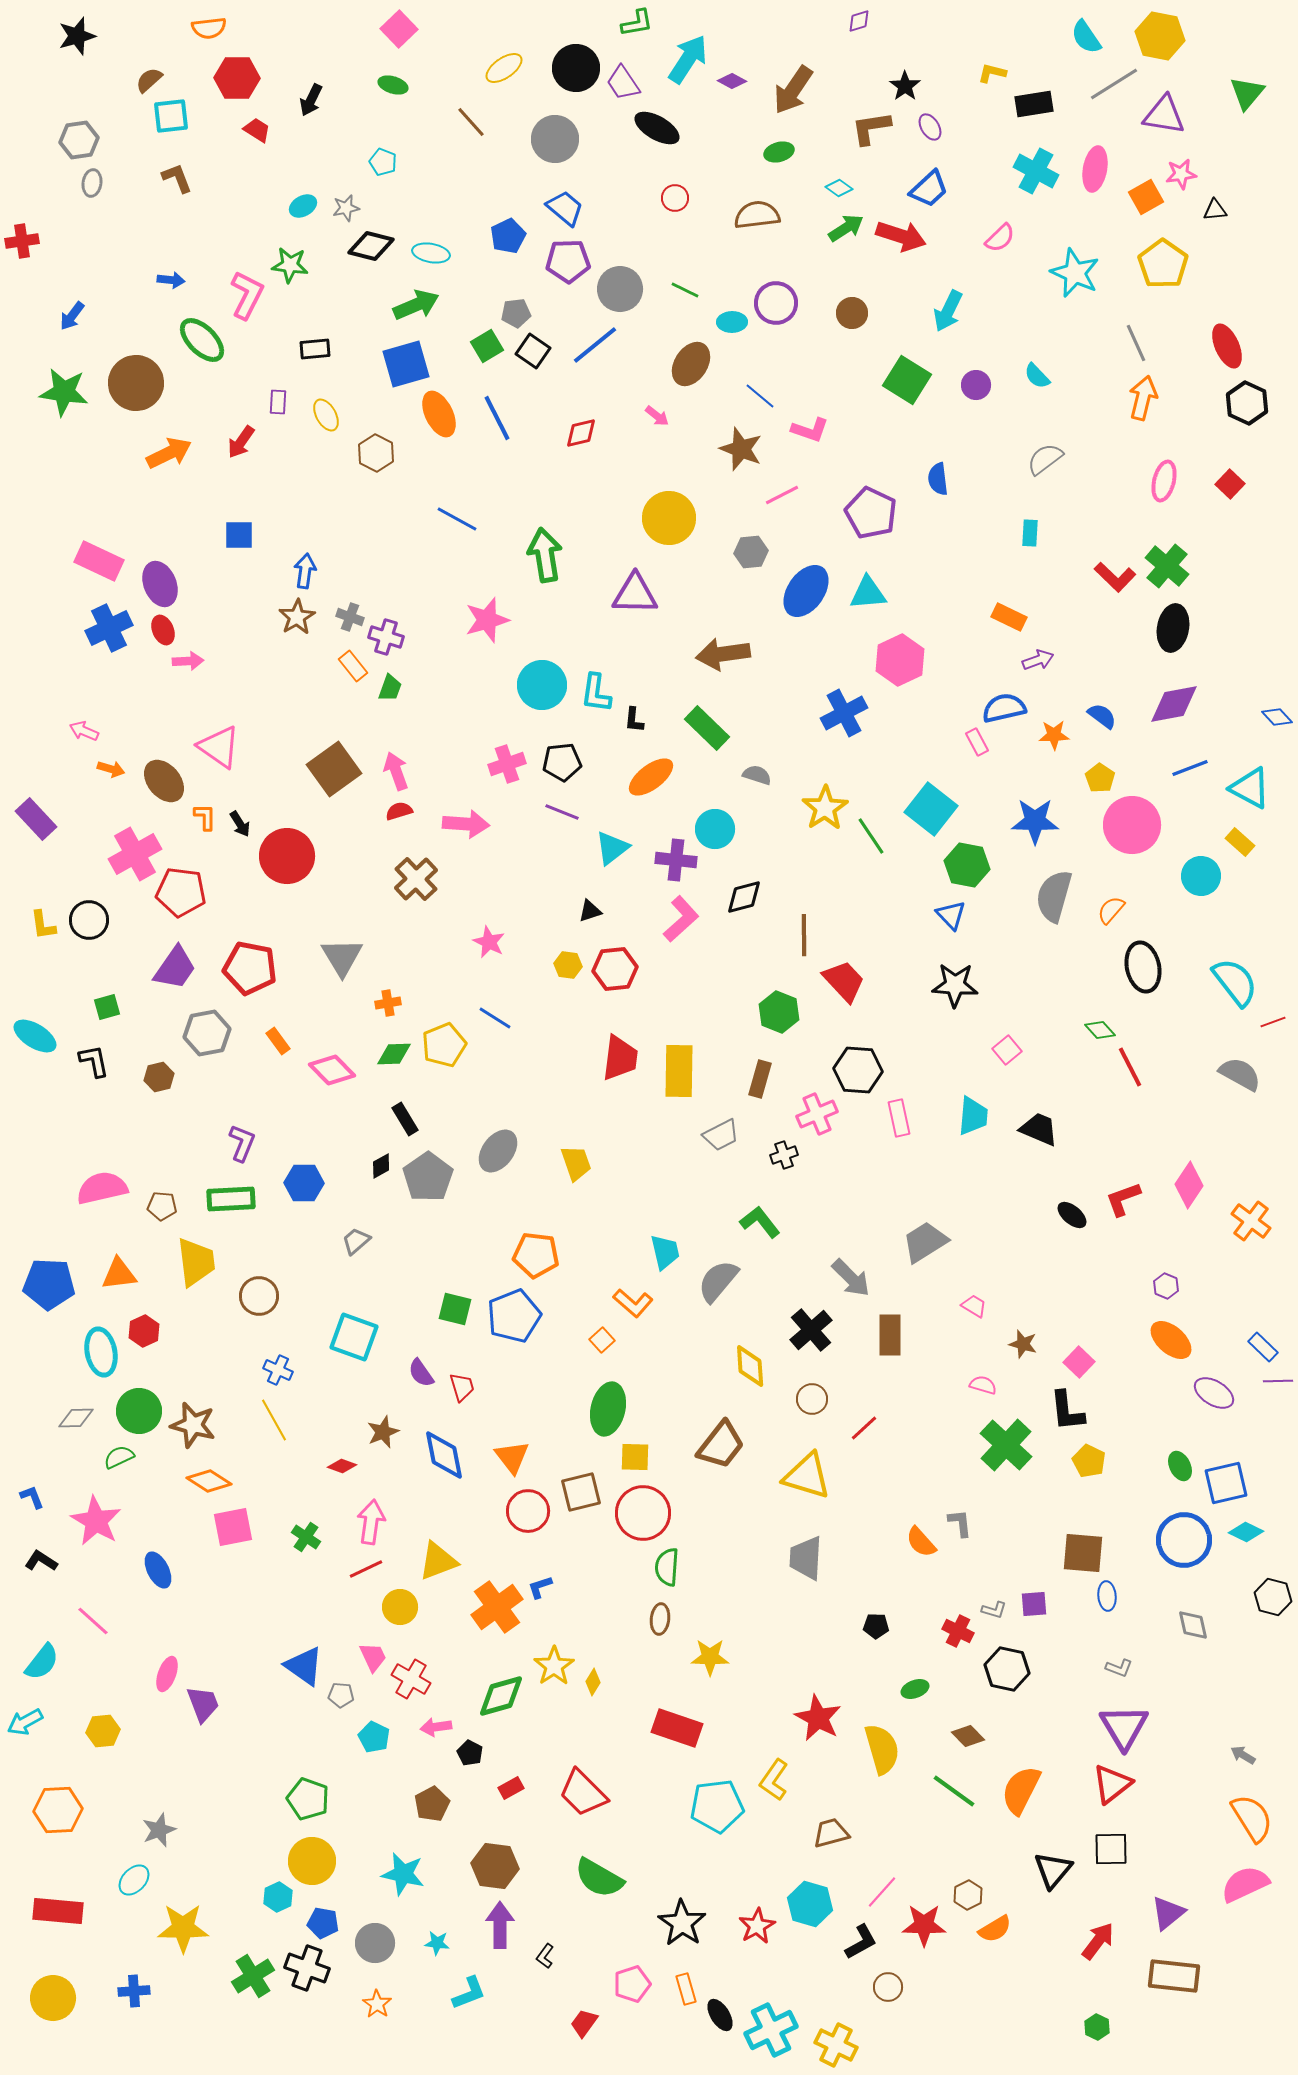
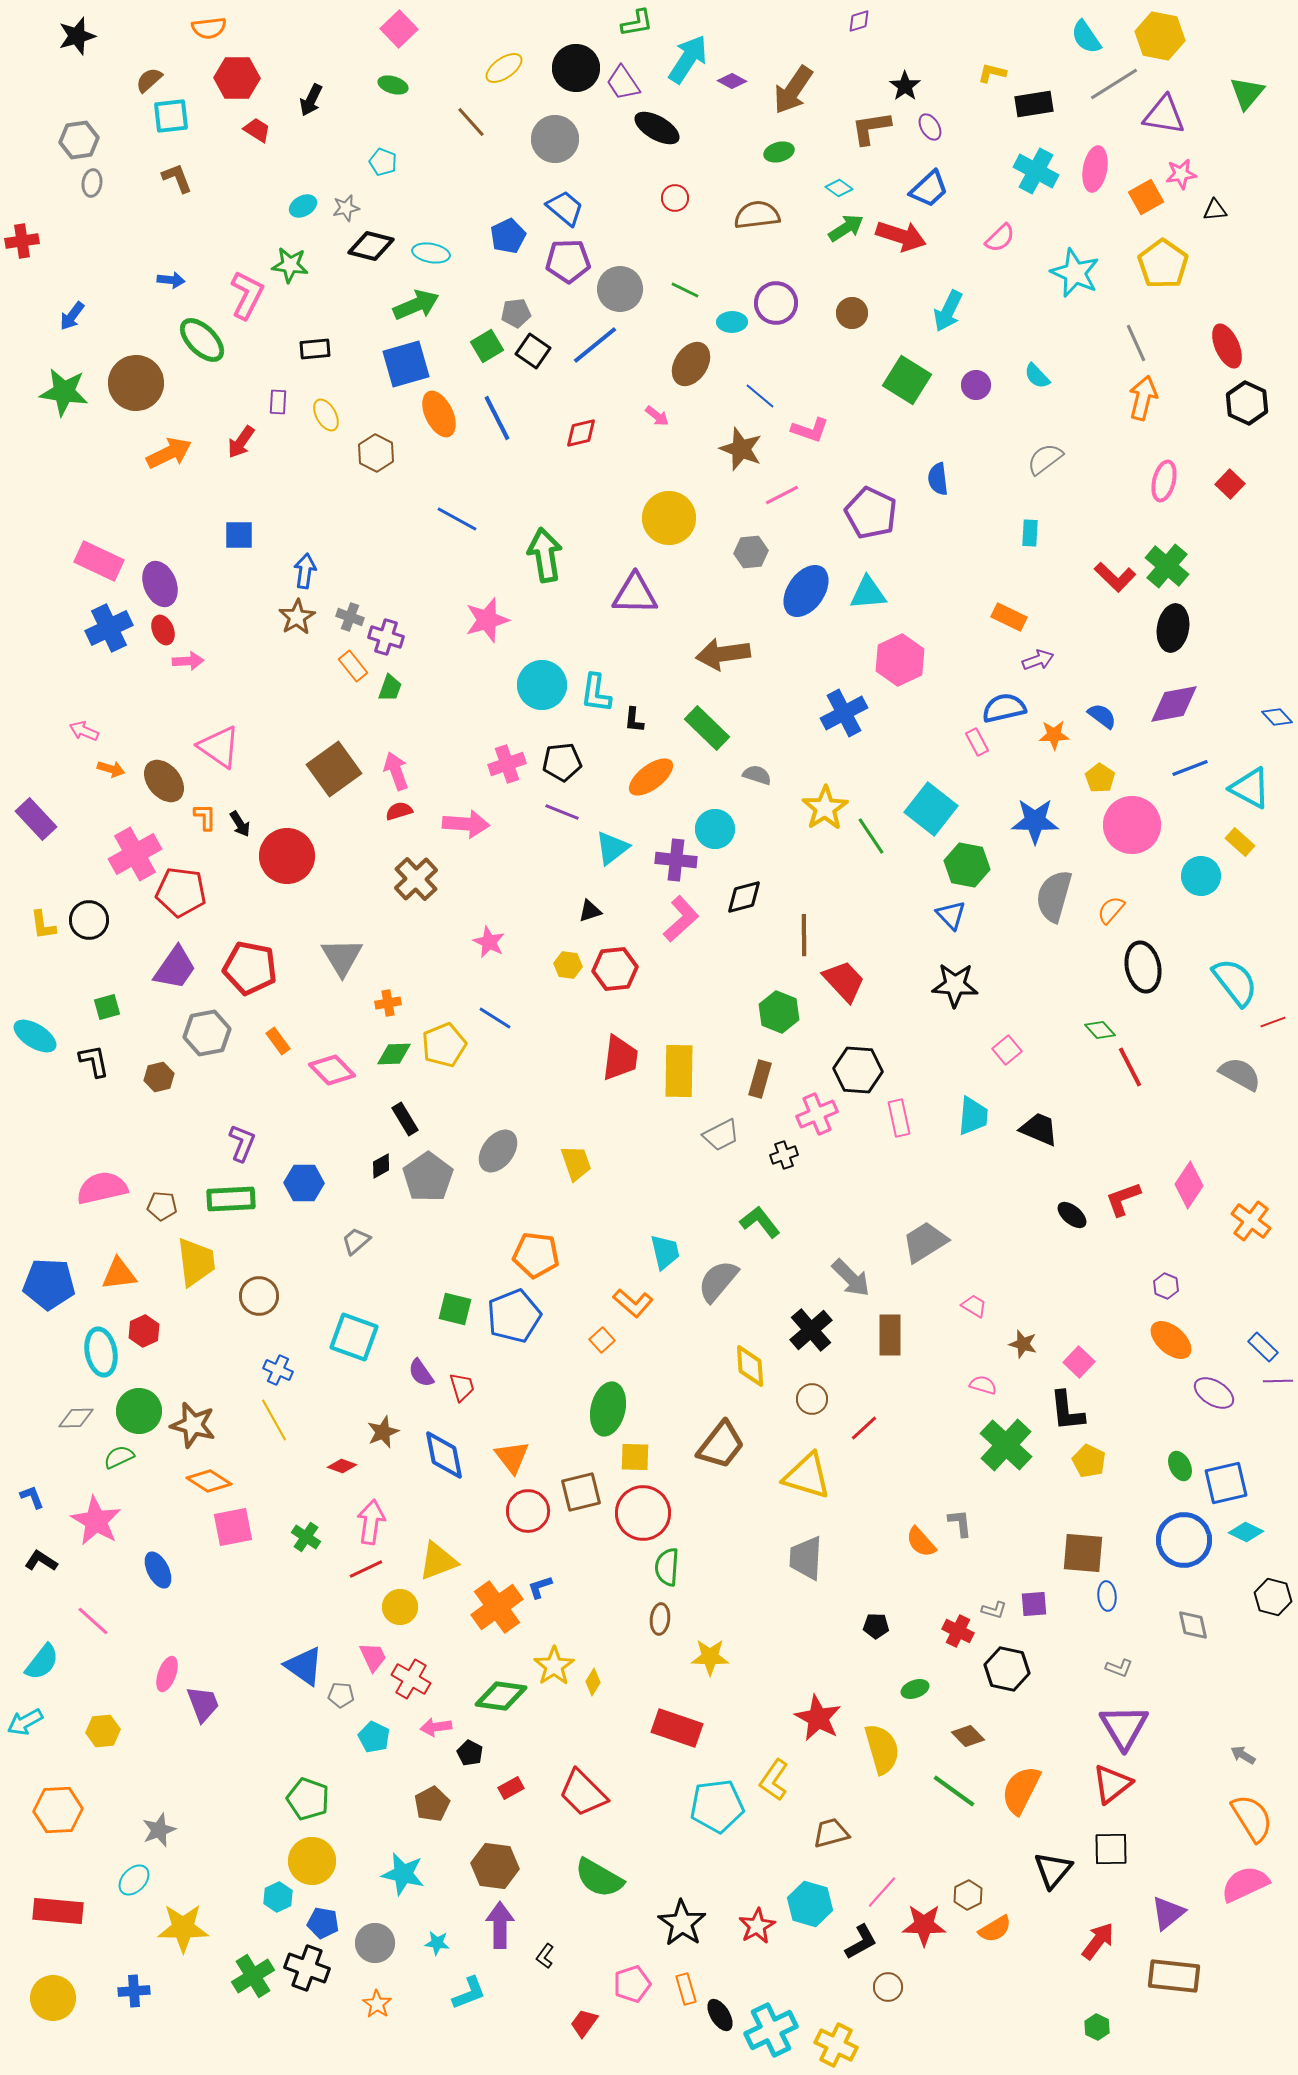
green diamond at (501, 1696): rotated 24 degrees clockwise
